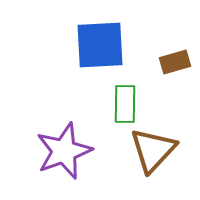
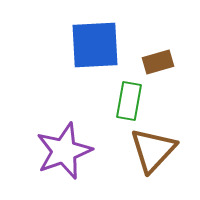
blue square: moved 5 px left
brown rectangle: moved 17 px left
green rectangle: moved 4 px right, 3 px up; rotated 9 degrees clockwise
